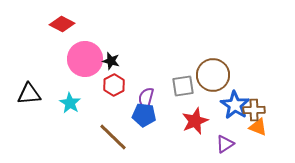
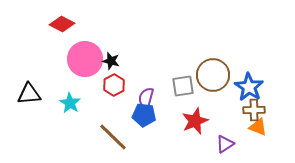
blue star: moved 14 px right, 18 px up
